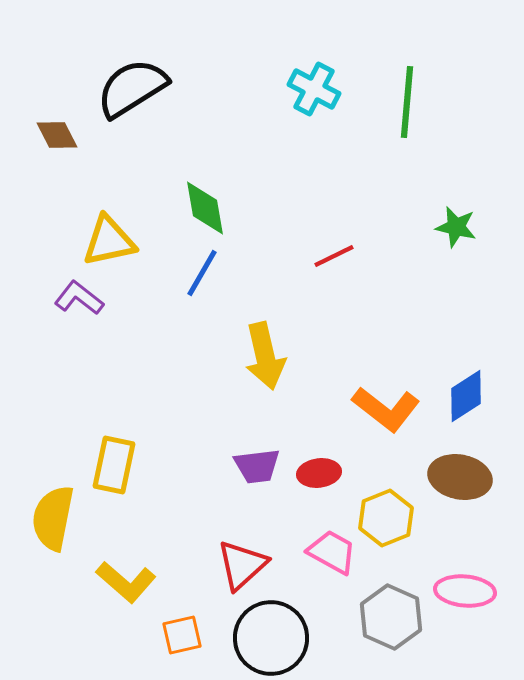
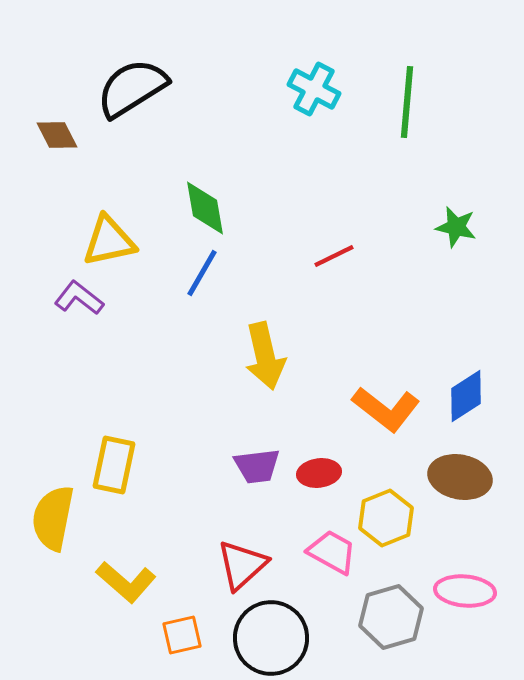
gray hexagon: rotated 20 degrees clockwise
